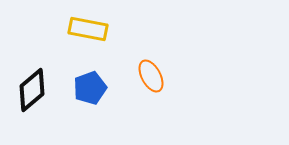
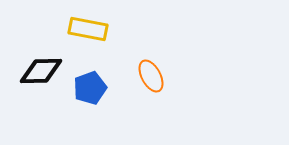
black diamond: moved 9 px right, 19 px up; rotated 39 degrees clockwise
